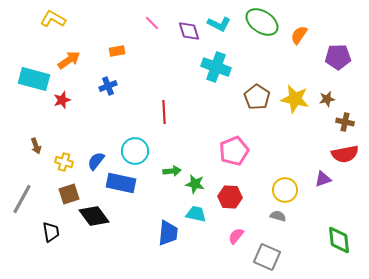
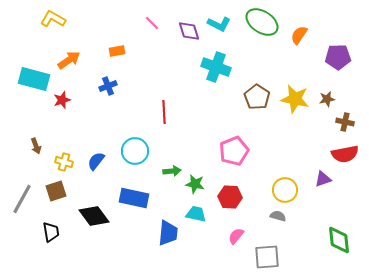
blue rectangle: moved 13 px right, 15 px down
brown square: moved 13 px left, 3 px up
gray square: rotated 28 degrees counterclockwise
